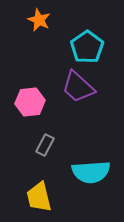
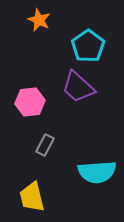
cyan pentagon: moved 1 px right, 1 px up
cyan semicircle: moved 6 px right
yellow trapezoid: moved 7 px left
